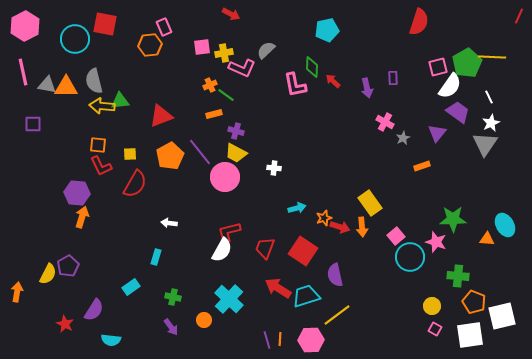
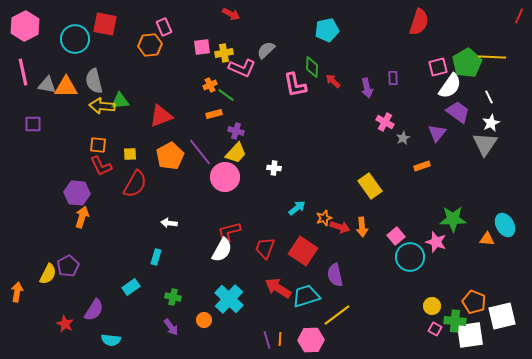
yellow trapezoid at (236, 153): rotated 75 degrees counterclockwise
yellow rectangle at (370, 203): moved 17 px up
cyan arrow at (297, 208): rotated 24 degrees counterclockwise
green cross at (458, 276): moved 3 px left, 45 px down
